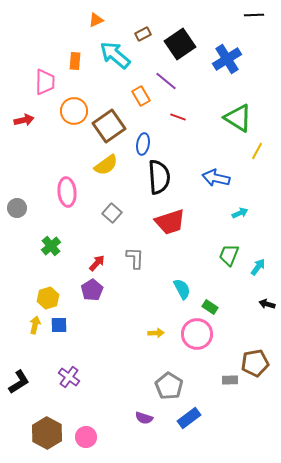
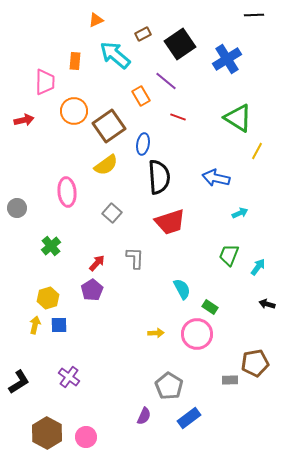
purple semicircle at (144, 418): moved 2 px up; rotated 84 degrees counterclockwise
